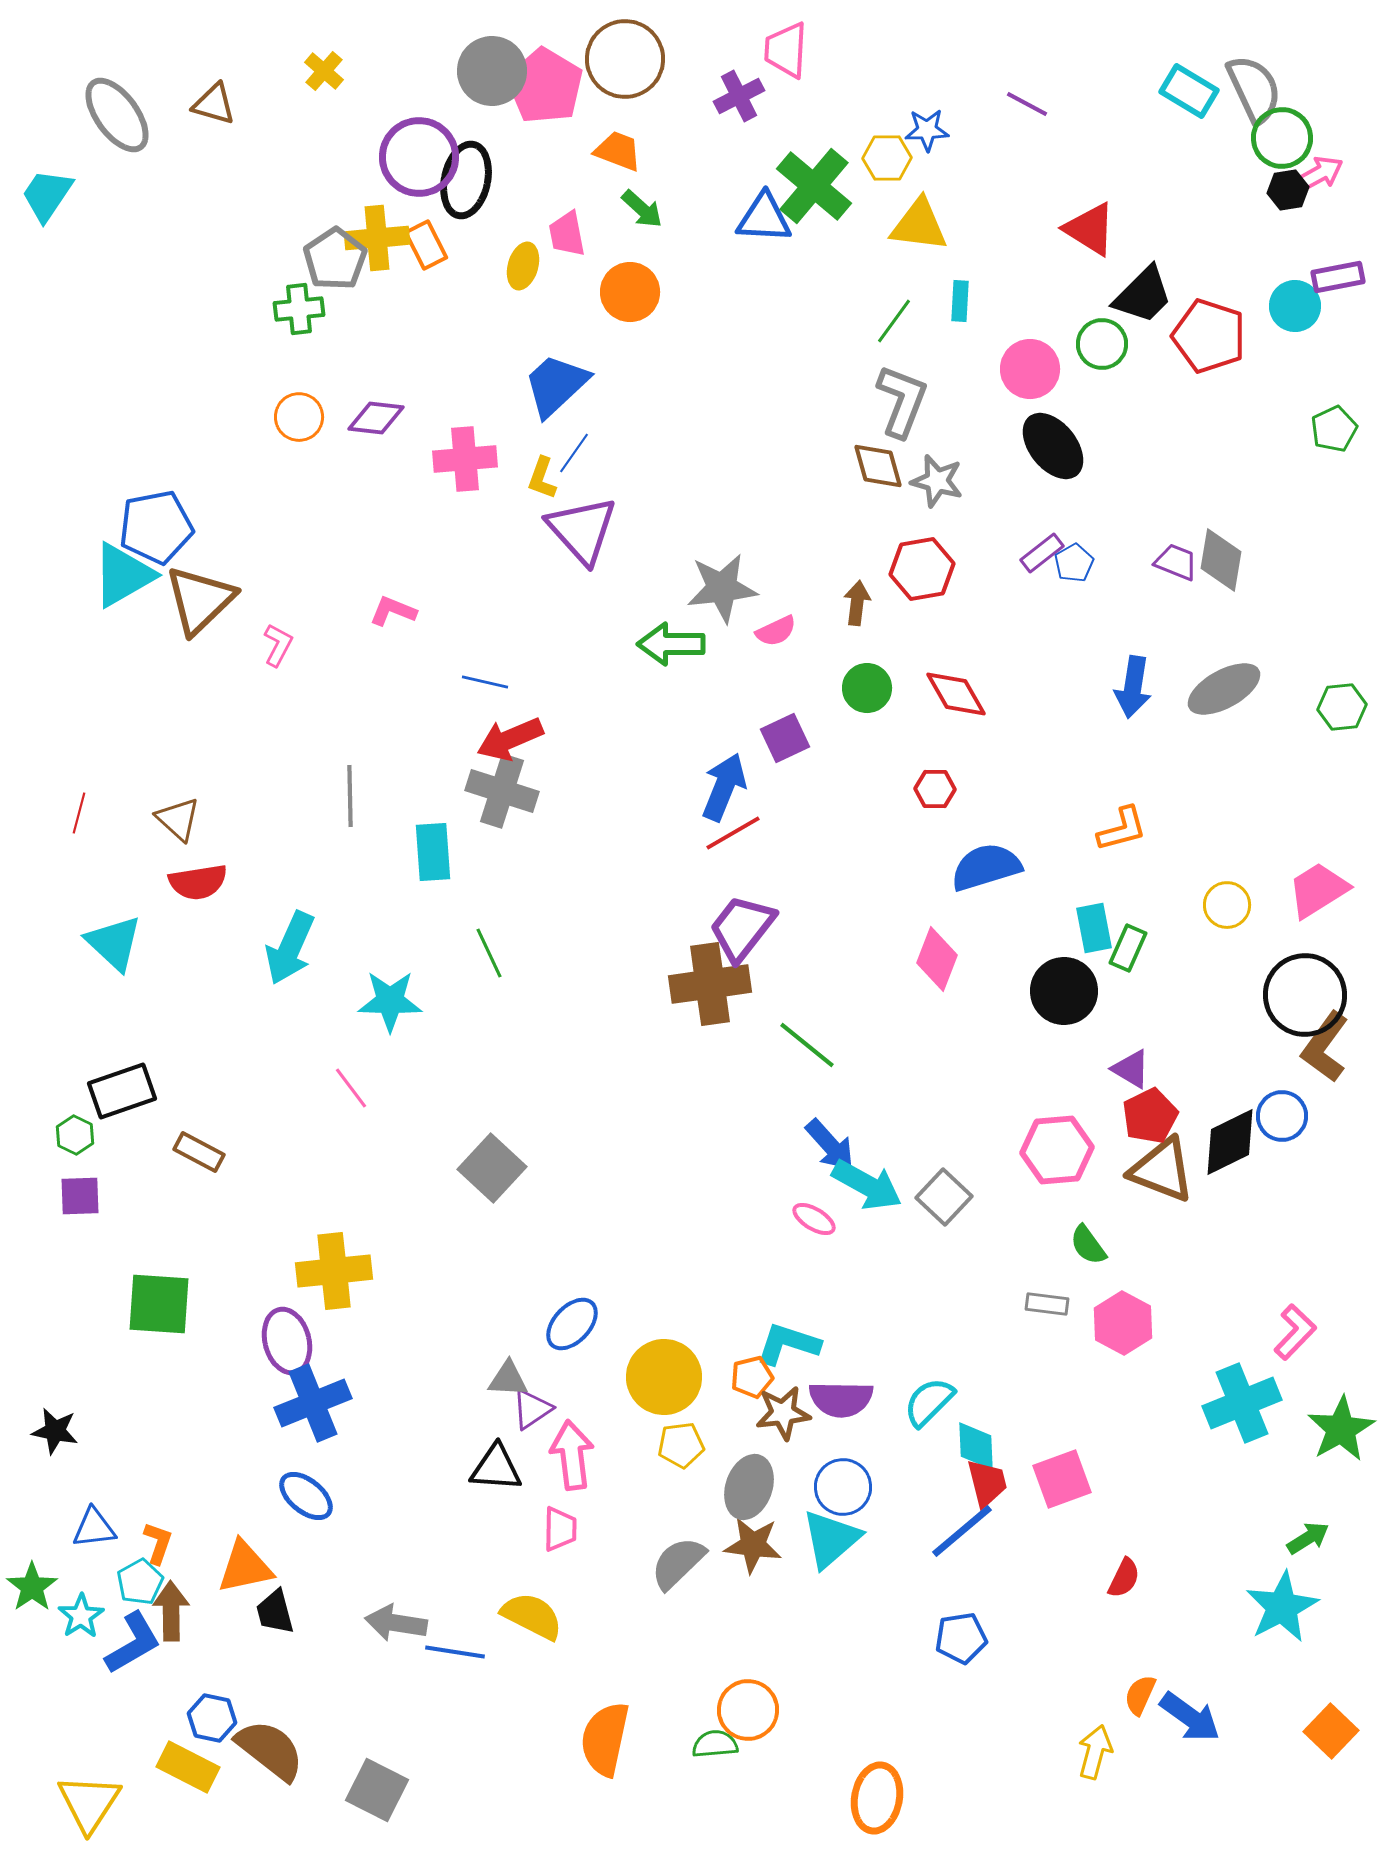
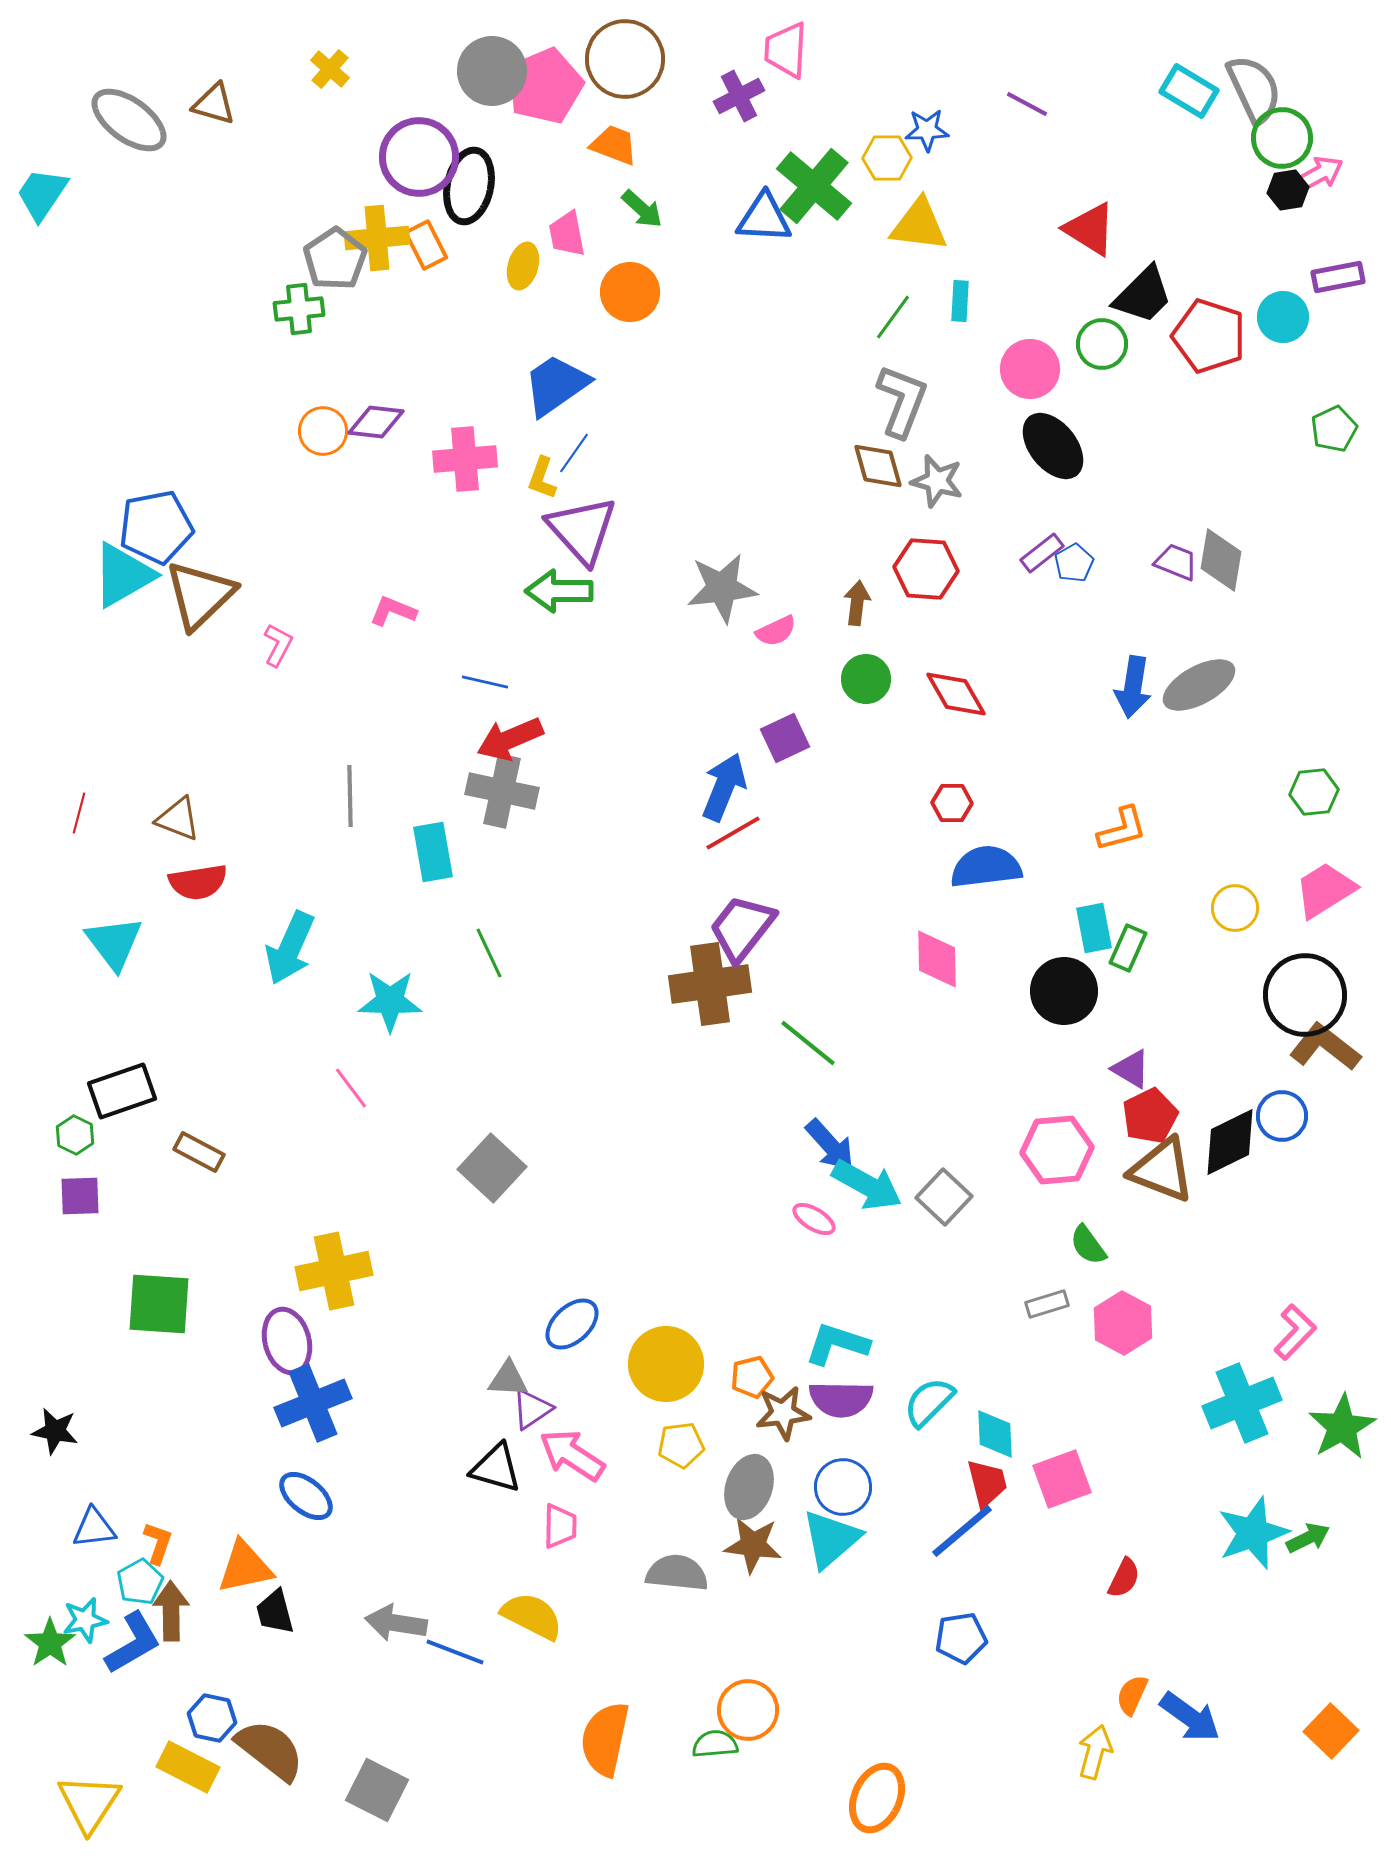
yellow cross at (324, 71): moved 6 px right, 2 px up
pink pentagon at (545, 86): rotated 18 degrees clockwise
gray ellipse at (117, 115): moved 12 px right, 5 px down; rotated 18 degrees counterclockwise
orange trapezoid at (618, 151): moved 4 px left, 6 px up
black ellipse at (466, 180): moved 3 px right, 6 px down
cyan trapezoid at (47, 195): moved 5 px left, 1 px up
cyan circle at (1295, 306): moved 12 px left, 11 px down
green line at (894, 321): moved 1 px left, 4 px up
blue trapezoid at (556, 385): rotated 8 degrees clockwise
orange circle at (299, 417): moved 24 px right, 14 px down
purple diamond at (376, 418): moved 4 px down
red hexagon at (922, 569): moved 4 px right; rotated 14 degrees clockwise
brown triangle at (200, 600): moved 5 px up
green arrow at (671, 644): moved 112 px left, 53 px up
green circle at (867, 688): moved 1 px left, 9 px up
gray ellipse at (1224, 689): moved 25 px left, 4 px up
green hexagon at (1342, 707): moved 28 px left, 85 px down
red hexagon at (935, 789): moved 17 px right, 14 px down
gray cross at (502, 791): rotated 6 degrees counterclockwise
brown triangle at (178, 819): rotated 21 degrees counterclockwise
cyan rectangle at (433, 852): rotated 6 degrees counterclockwise
blue semicircle at (986, 867): rotated 10 degrees clockwise
pink trapezoid at (1318, 890): moved 7 px right
yellow circle at (1227, 905): moved 8 px right, 3 px down
cyan triangle at (114, 943): rotated 10 degrees clockwise
pink diamond at (937, 959): rotated 22 degrees counterclockwise
green line at (807, 1045): moved 1 px right, 2 px up
brown L-shape at (1325, 1047): rotated 92 degrees clockwise
yellow cross at (334, 1271): rotated 6 degrees counterclockwise
gray rectangle at (1047, 1304): rotated 24 degrees counterclockwise
blue ellipse at (572, 1324): rotated 4 degrees clockwise
cyan L-shape at (788, 1344): moved 49 px right
yellow circle at (664, 1377): moved 2 px right, 13 px up
green star at (1341, 1429): moved 1 px right, 2 px up
cyan diamond at (976, 1446): moved 19 px right, 12 px up
pink arrow at (572, 1455): rotated 50 degrees counterclockwise
black triangle at (496, 1468): rotated 12 degrees clockwise
pink trapezoid at (560, 1529): moved 3 px up
green arrow at (1308, 1538): rotated 6 degrees clockwise
gray semicircle at (678, 1563): moved 1 px left, 10 px down; rotated 50 degrees clockwise
green star at (32, 1587): moved 18 px right, 56 px down
cyan star at (1282, 1607): moved 29 px left, 74 px up; rotated 8 degrees clockwise
cyan star at (81, 1616): moved 4 px right, 4 px down; rotated 21 degrees clockwise
blue line at (455, 1652): rotated 12 degrees clockwise
orange semicircle at (1140, 1695): moved 8 px left
orange ellipse at (877, 1798): rotated 14 degrees clockwise
